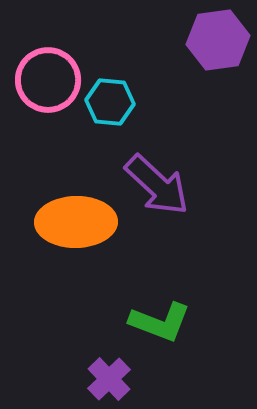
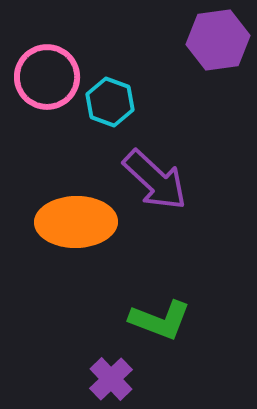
pink circle: moved 1 px left, 3 px up
cyan hexagon: rotated 15 degrees clockwise
purple arrow: moved 2 px left, 5 px up
green L-shape: moved 2 px up
purple cross: moved 2 px right
